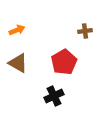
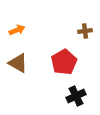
black cross: moved 22 px right
